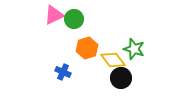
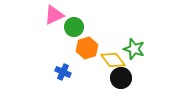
green circle: moved 8 px down
